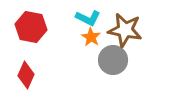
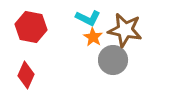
orange star: moved 2 px right
